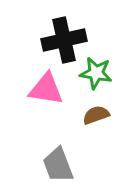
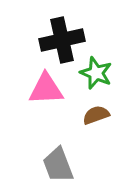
black cross: moved 2 px left
green star: rotated 12 degrees clockwise
pink triangle: rotated 12 degrees counterclockwise
